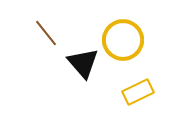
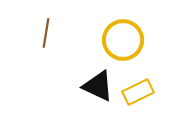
brown line: rotated 48 degrees clockwise
black triangle: moved 15 px right, 23 px down; rotated 24 degrees counterclockwise
